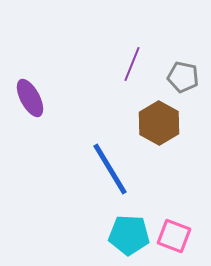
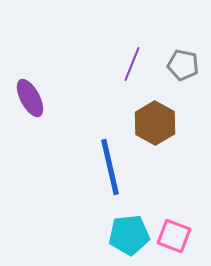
gray pentagon: moved 12 px up
brown hexagon: moved 4 px left
blue line: moved 2 px up; rotated 18 degrees clockwise
cyan pentagon: rotated 9 degrees counterclockwise
